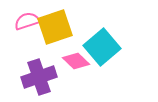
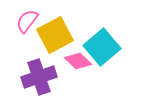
pink semicircle: rotated 35 degrees counterclockwise
yellow square: moved 8 px down; rotated 9 degrees counterclockwise
pink diamond: moved 2 px right
